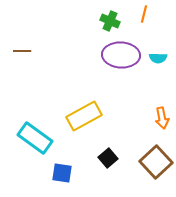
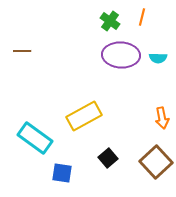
orange line: moved 2 px left, 3 px down
green cross: rotated 12 degrees clockwise
